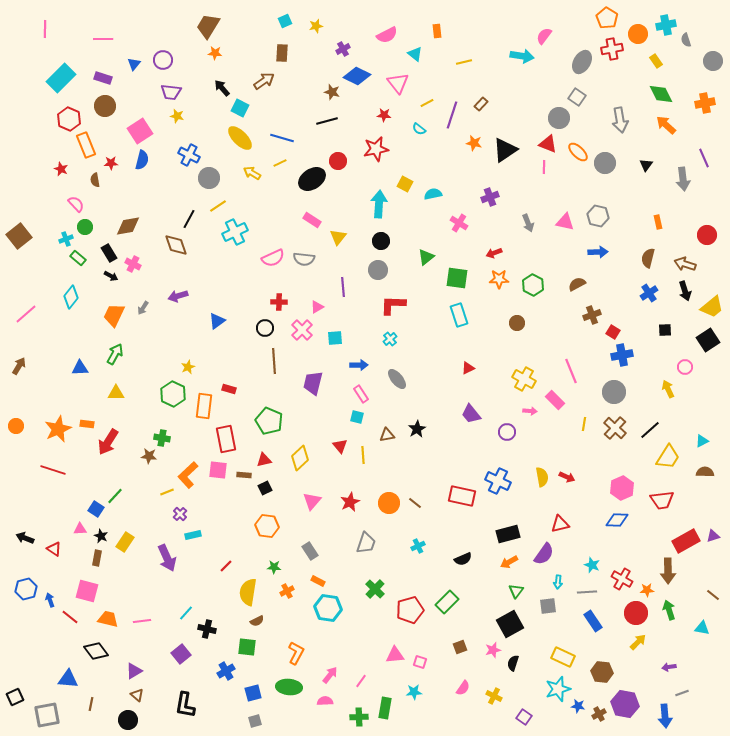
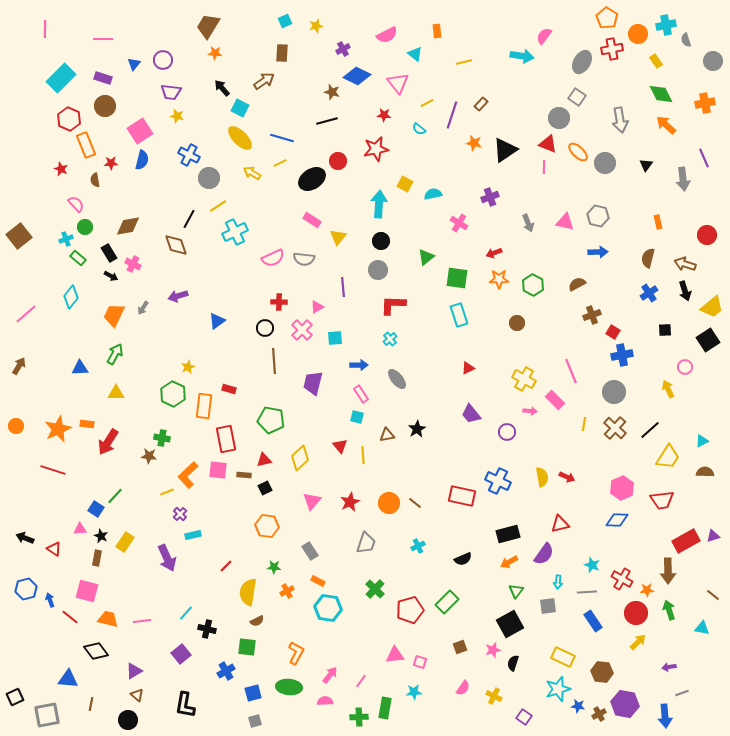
green pentagon at (269, 421): moved 2 px right, 1 px up; rotated 12 degrees counterclockwise
